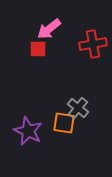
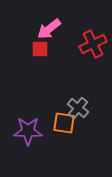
red cross: rotated 16 degrees counterclockwise
red square: moved 2 px right
purple star: rotated 24 degrees counterclockwise
